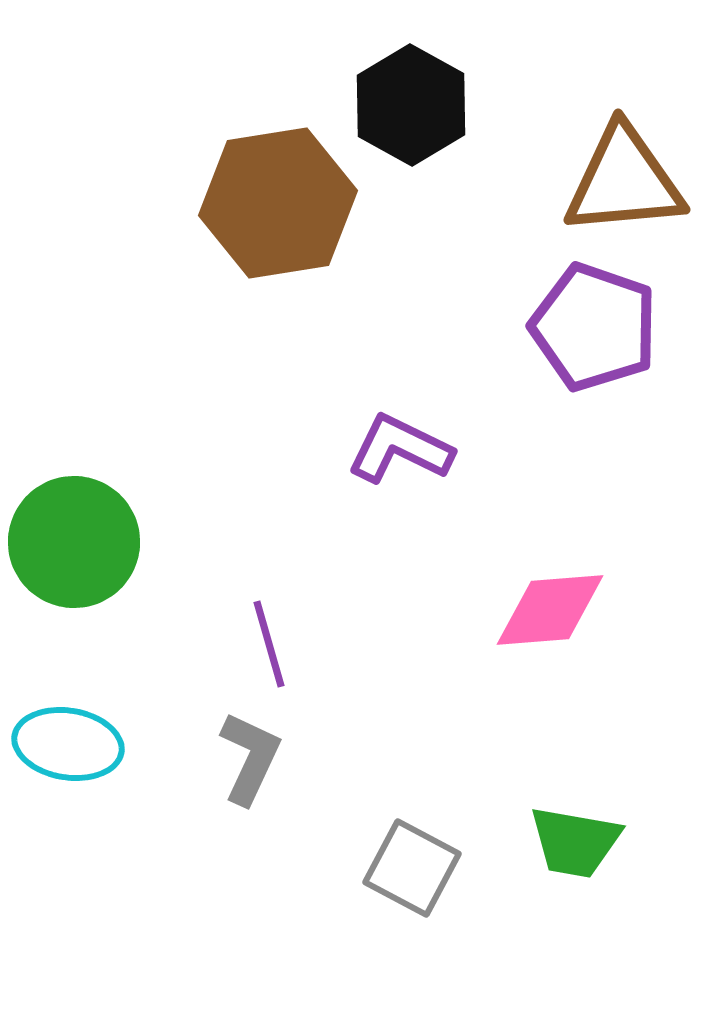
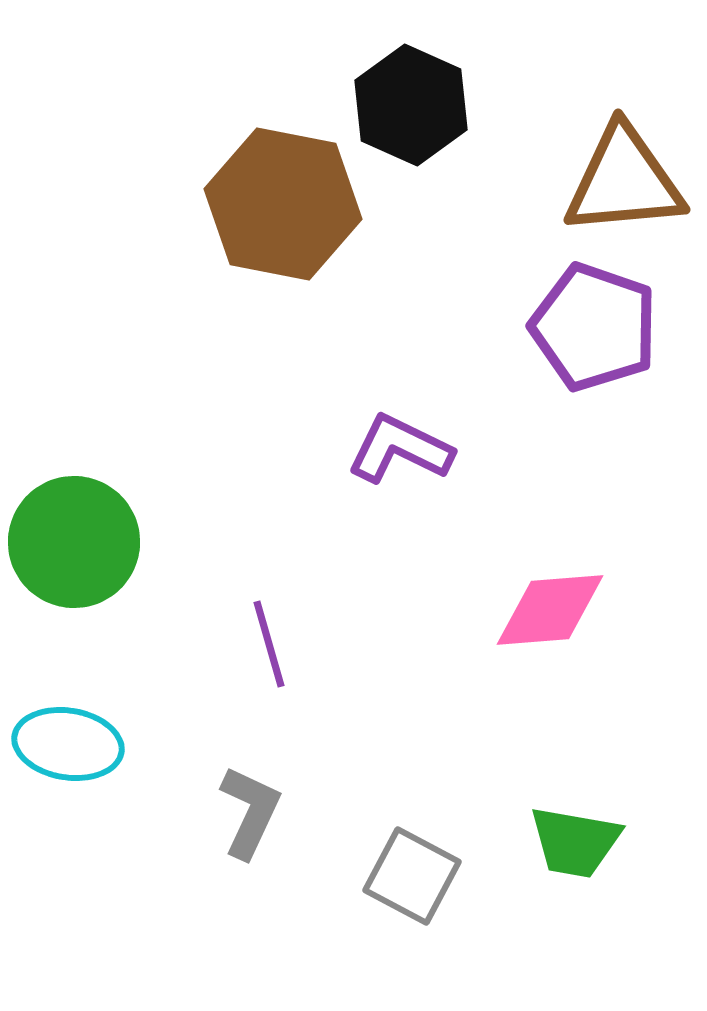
black hexagon: rotated 5 degrees counterclockwise
brown hexagon: moved 5 px right, 1 px down; rotated 20 degrees clockwise
gray L-shape: moved 54 px down
gray square: moved 8 px down
